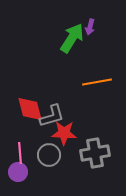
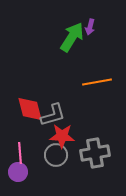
green arrow: moved 1 px up
gray L-shape: moved 1 px right, 1 px up
red star: moved 2 px left, 3 px down
gray circle: moved 7 px right
